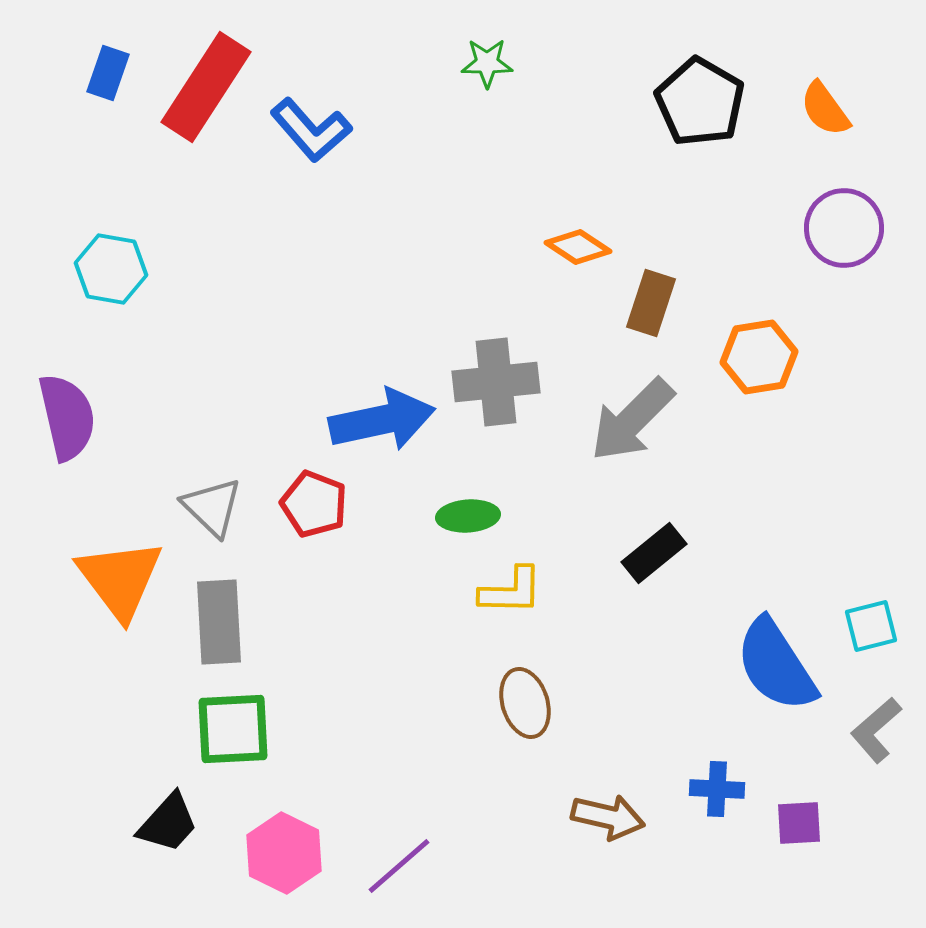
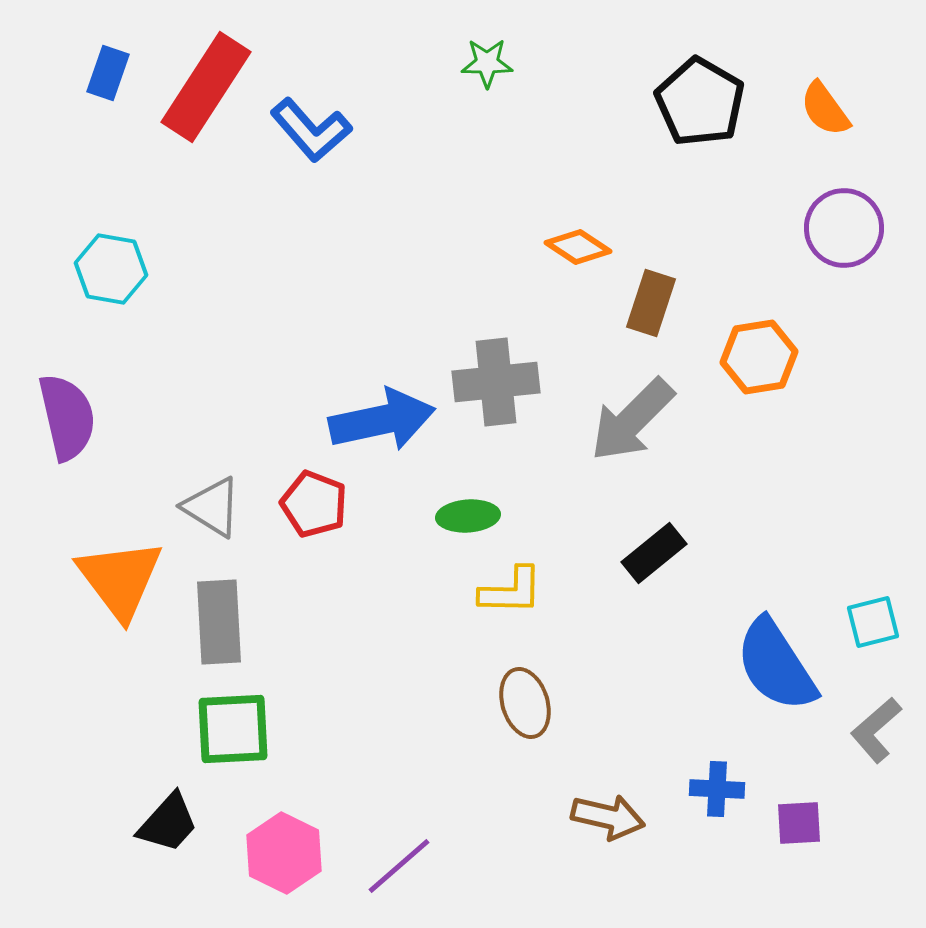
gray triangle: rotated 12 degrees counterclockwise
cyan square: moved 2 px right, 4 px up
